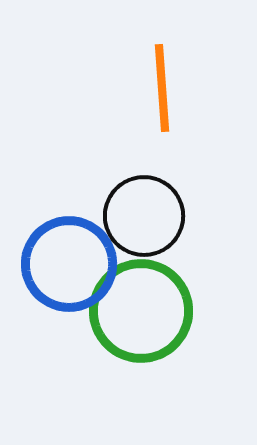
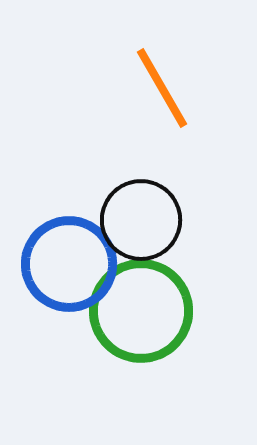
orange line: rotated 26 degrees counterclockwise
black circle: moved 3 px left, 4 px down
